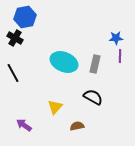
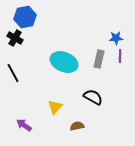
gray rectangle: moved 4 px right, 5 px up
